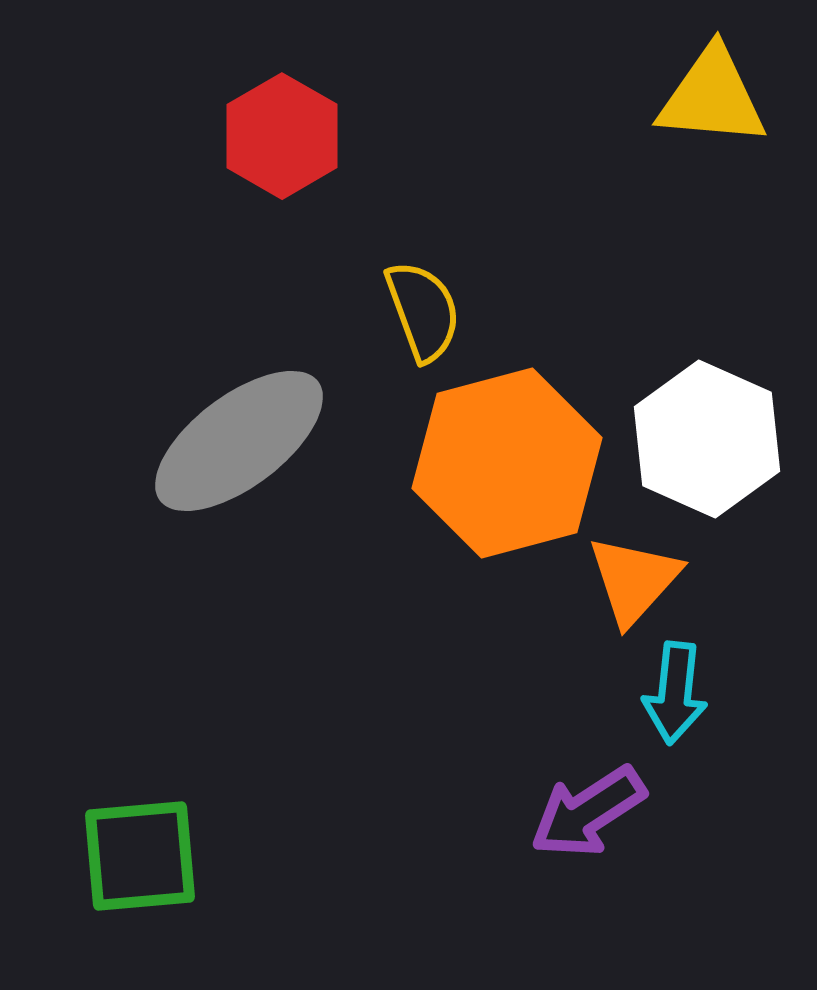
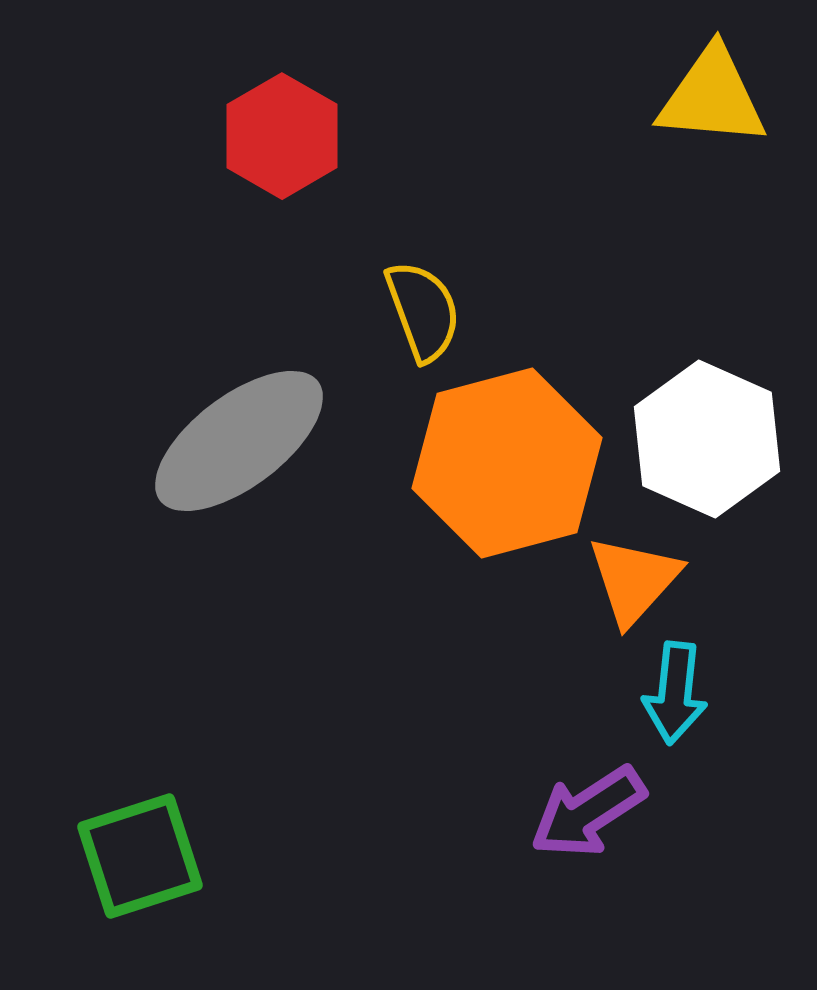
green square: rotated 13 degrees counterclockwise
